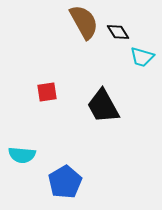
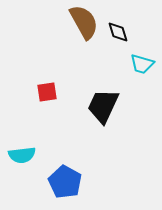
black diamond: rotated 15 degrees clockwise
cyan trapezoid: moved 7 px down
black trapezoid: rotated 54 degrees clockwise
cyan semicircle: rotated 12 degrees counterclockwise
blue pentagon: rotated 12 degrees counterclockwise
